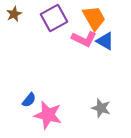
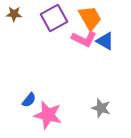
brown star: rotated 28 degrees clockwise
orange trapezoid: moved 4 px left
